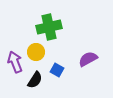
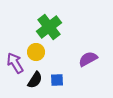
green cross: rotated 25 degrees counterclockwise
purple arrow: moved 1 px down; rotated 10 degrees counterclockwise
blue square: moved 10 px down; rotated 32 degrees counterclockwise
